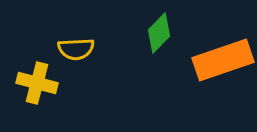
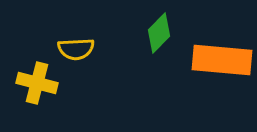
orange rectangle: moved 1 px left; rotated 24 degrees clockwise
